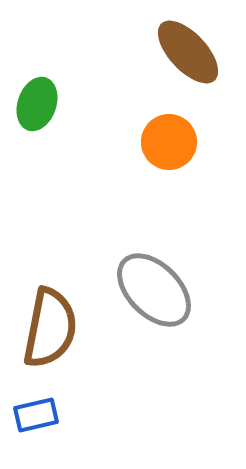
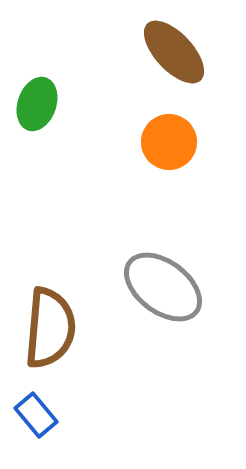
brown ellipse: moved 14 px left
gray ellipse: moved 9 px right, 3 px up; rotated 8 degrees counterclockwise
brown semicircle: rotated 6 degrees counterclockwise
blue rectangle: rotated 63 degrees clockwise
